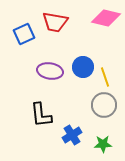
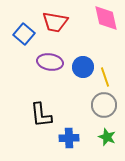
pink diamond: rotated 64 degrees clockwise
blue square: rotated 25 degrees counterclockwise
purple ellipse: moved 9 px up
blue cross: moved 3 px left, 3 px down; rotated 30 degrees clockwise
green star: moved 4 px right, 7 px up; rotated 24 degrees clockwise
